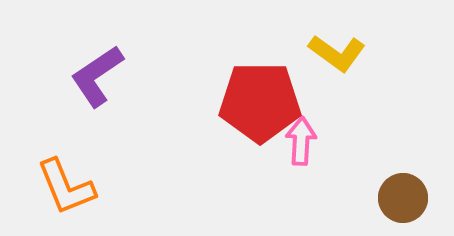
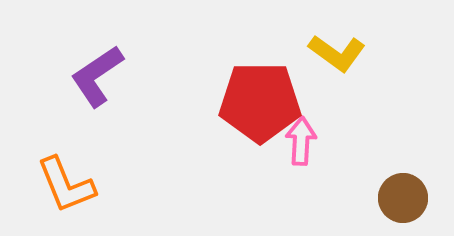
orange L-shape: moved 2 px up
